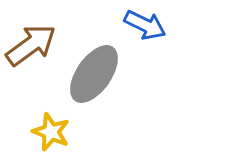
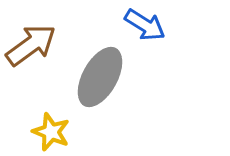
blue arrow: rotated 6 degrees clockwise
gray ellipse: moved 6 px right, 3 px down; rotated 6 degrees counterclockwise
